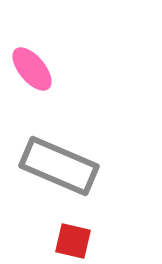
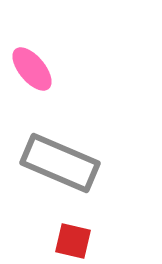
gray rectangle: moved 1 px right, 3 px up
